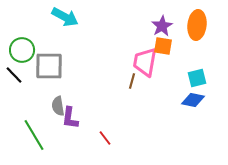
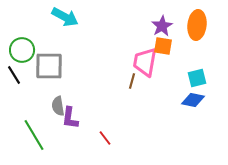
black line: rotated 12 degrees clockwise
